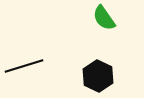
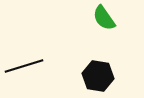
black hexagon: rotated 16 degrees counterclockwise
